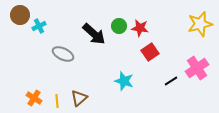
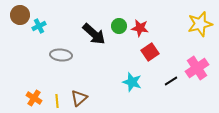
gray ellipse: moved 2 px left, 1 px down; rotated 20 degrees counterclockwise
cyan star: moved 8 px right, 1 px down
